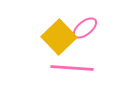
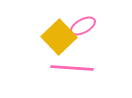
pink ellipse: moved 2 px left, 2 px up; rotated 10 degrees clockwise
